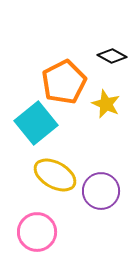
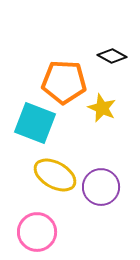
orange pentagon: rotated 30 degrees clockwise
yellow star: moved 4 px left, 4 px down
cyan square: moved 1 px left; rotated 30 degrees counterclockwise
purple circle: moved 4 px up
